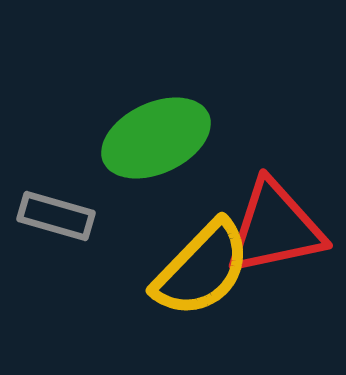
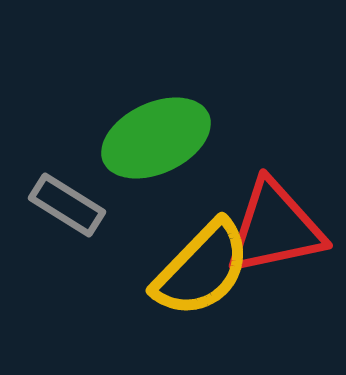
gray rectangle: moved 11 px right, 11 px up; rotated 16 degrees clockwise
